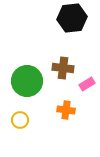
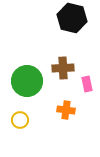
black hexagon: rotated 20 degrees clockwise
brown cross: rotated 10 degrees counterclockwise
pink rectangle: rotated 70 degrees counterclockwise
